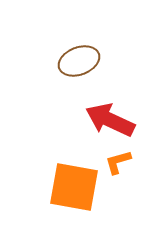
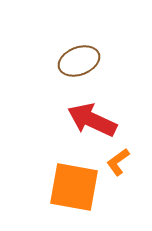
red arrow: moved 18 px left
orange L-shape: rotated 20 degrees counterclockwise
